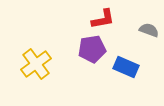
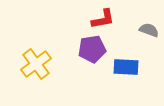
blue rectangle: rotated 20 degrees counterclockwise
